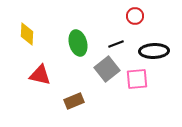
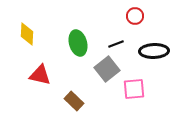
pink square: moved 3 px left, 10 px down
brown rectangle: rotated 66 degrees clockwise
